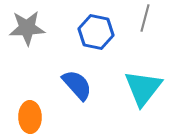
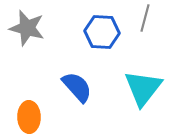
gray star: rotated 18 degrees clockwise
blue hexagon: moved 6 px right; rotated 8 degrees counterclockwise
blue semicircle: moved 2 px down
orange ellipse: moved 1 px left
